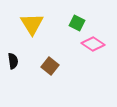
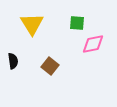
green square: rotated 21 degrees counterclockwise
pink diamond: rotated 45 degrees counterclockwise
